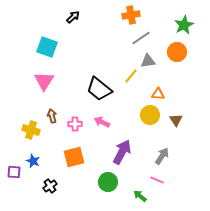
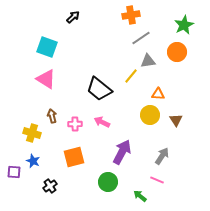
pink triangle: moved 2 px right, 2 px up; rotated 30 degrees counterclockwise
yellow cross: moved 1 px right, 3 px down
